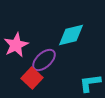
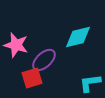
cyan diamond: moved 7 px right, 2 px down
pink star: rotated 30 degrees counterclockwise
red square: rotated 30 degrees clockwise
